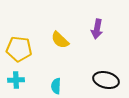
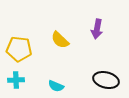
cyan semicircle: rotated 70 degrees counterclockwise
